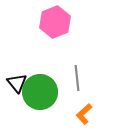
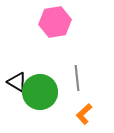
pink hexagon: rotated 12 degrees clockwise
black triangle: moved 1 px up; rotated 20 degrees counterclockwise
